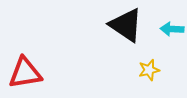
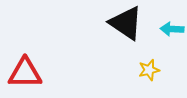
black triangle: moved 2 px up
red triangle: rotated 9 degrees clockwise
